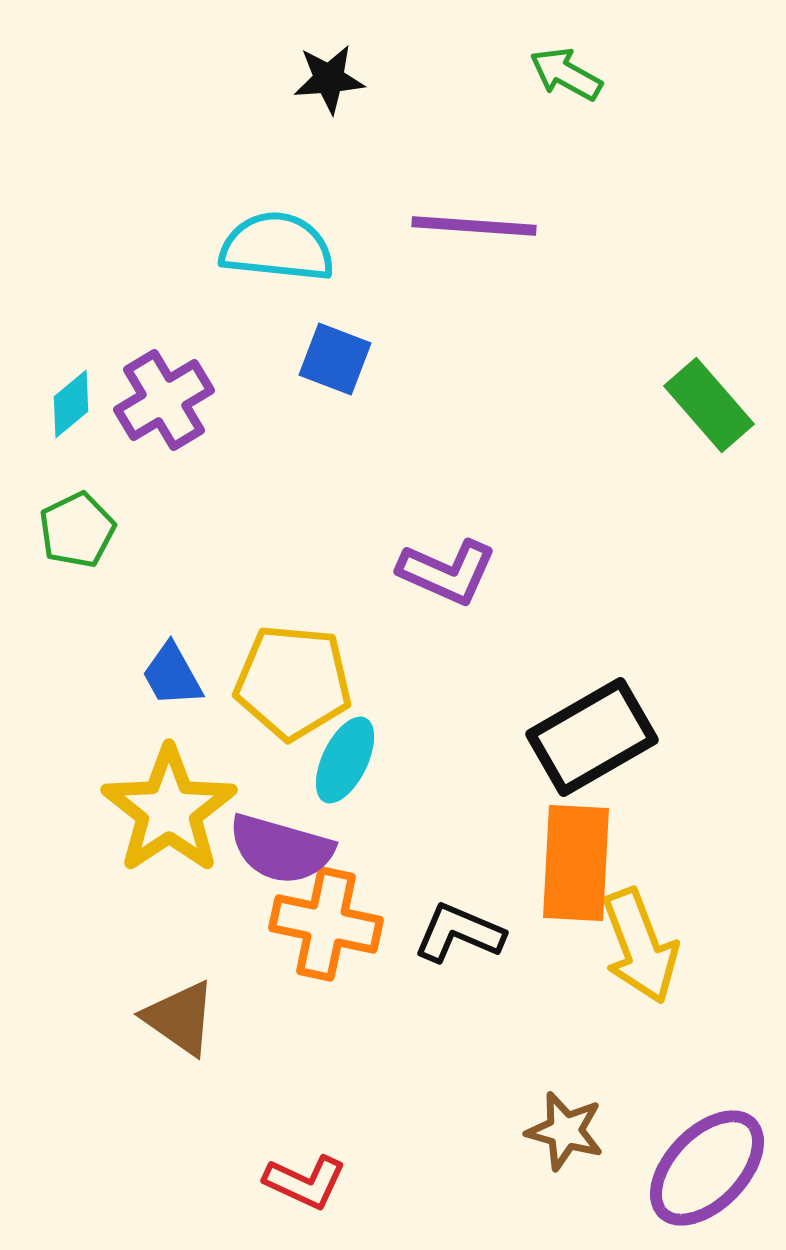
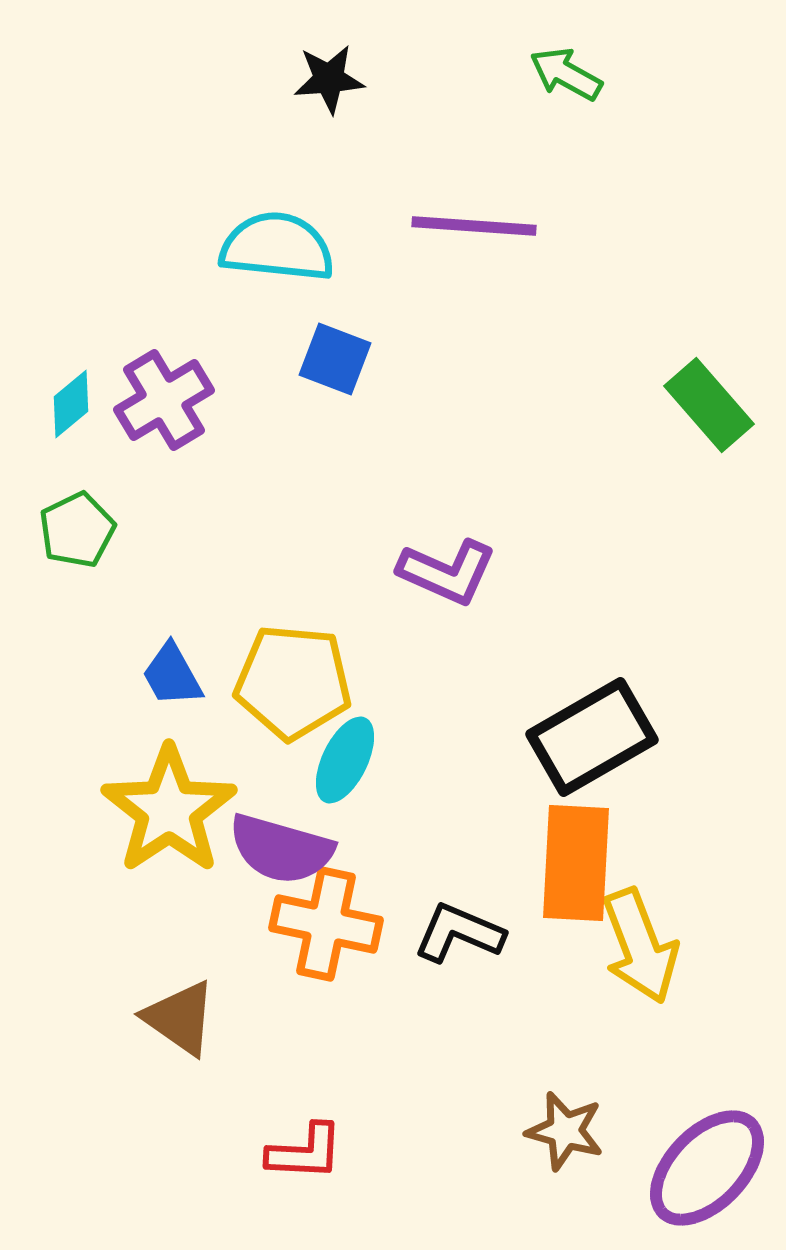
red L-shape: moved 30 px up; rotated 22 degrees counterclockwise
